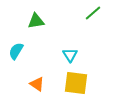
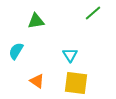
orange triangle: moved 3 px up
